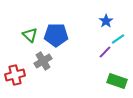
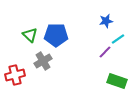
blue star: rotated 24 degrees clockwise
